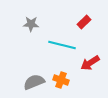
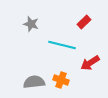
gray star: rotated 14 degrees clockwise
gray semicircle: rotated 15 degrees clockwise
